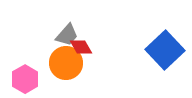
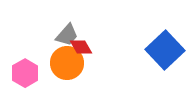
orange circle: moved 1 px right
pink hexagon: moved 6 px up
